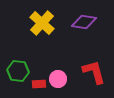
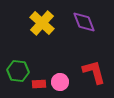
purple diamond: rotated 60 degrees clockwise
pink circle: moved 2 px right, 3 px down
